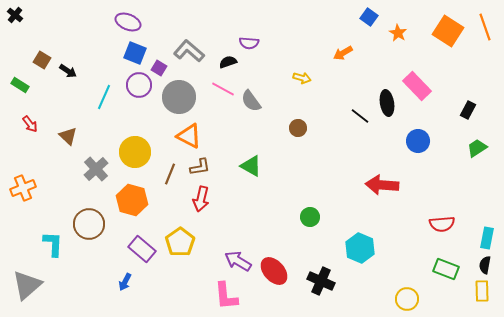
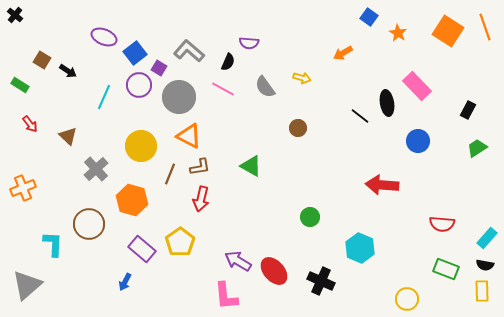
purple ellipse at (128, 22): moved 24 px left, 15 px down
blue square at (135, 53): rotated 30 degrees clockwise
black semicircle at (228, 62): rotated 132 degrees clockwise
gray semicircle at (251, 101): moved 14 px right, 14 px up
yellow circle at (135, 152): moved 6 px right, 6 px up
red semicircle at (442, 224): rotated 10 degrees clockwise
cyan rectangle at (487, 238): rotated 30 degrees clockwise
black semicircle at (485, 265): rotated 90 degrees counterclockwise
